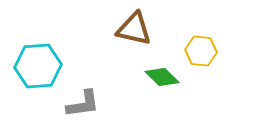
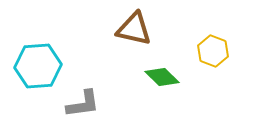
yellow hexagon: moved 12 px right; rotated 16 degrees clockwise
